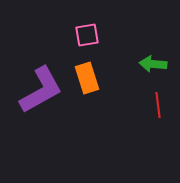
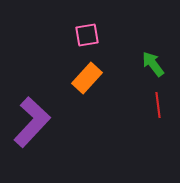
green arrow: rotated 48 degrees clockwise
orange rectangle: rotated 60 degrees clockwise
purple L-shape: moved 9 px left, 32 px down; rotated 18 degrees counterclockwise
